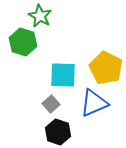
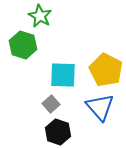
green hexagon: moved 3 px down
yellow pentagon: moved 2 px down
blue triangle: moved 6 px right, 4 px down; rotated 48 degrees counterclockwise
